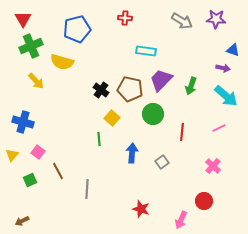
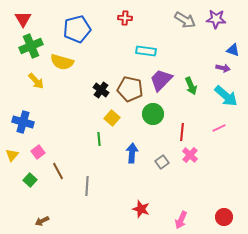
gray arrow: moved 3 px right, 1 px up
green arrow: rotated 42 degrees counterclockwise
pink square: rotated 16 degrees clockwise
pink cross: moved 23 px left, 11 px up
green square: rotated 24 degrees counterclockwise
gray line: moved 3 px up
red circle: moved 20 px right, 16 px down
brown arrow: moved 20 px right
